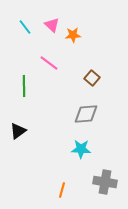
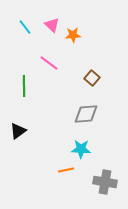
orange line: moved 4 px right, 20 px up; rotated 63 degrees clockwise
